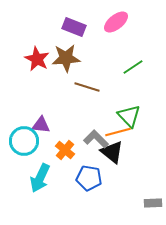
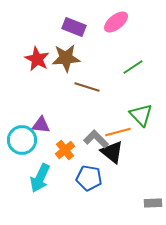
green triangle: moved 12 px right, 1 px up
cyan circle: moved 2 px left, 1 px up
orange cross: rotated 12 degrees clockwise
